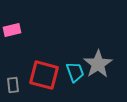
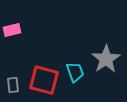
gray star: moved 8 px right, 5 px up
red square: moved 5 px down
